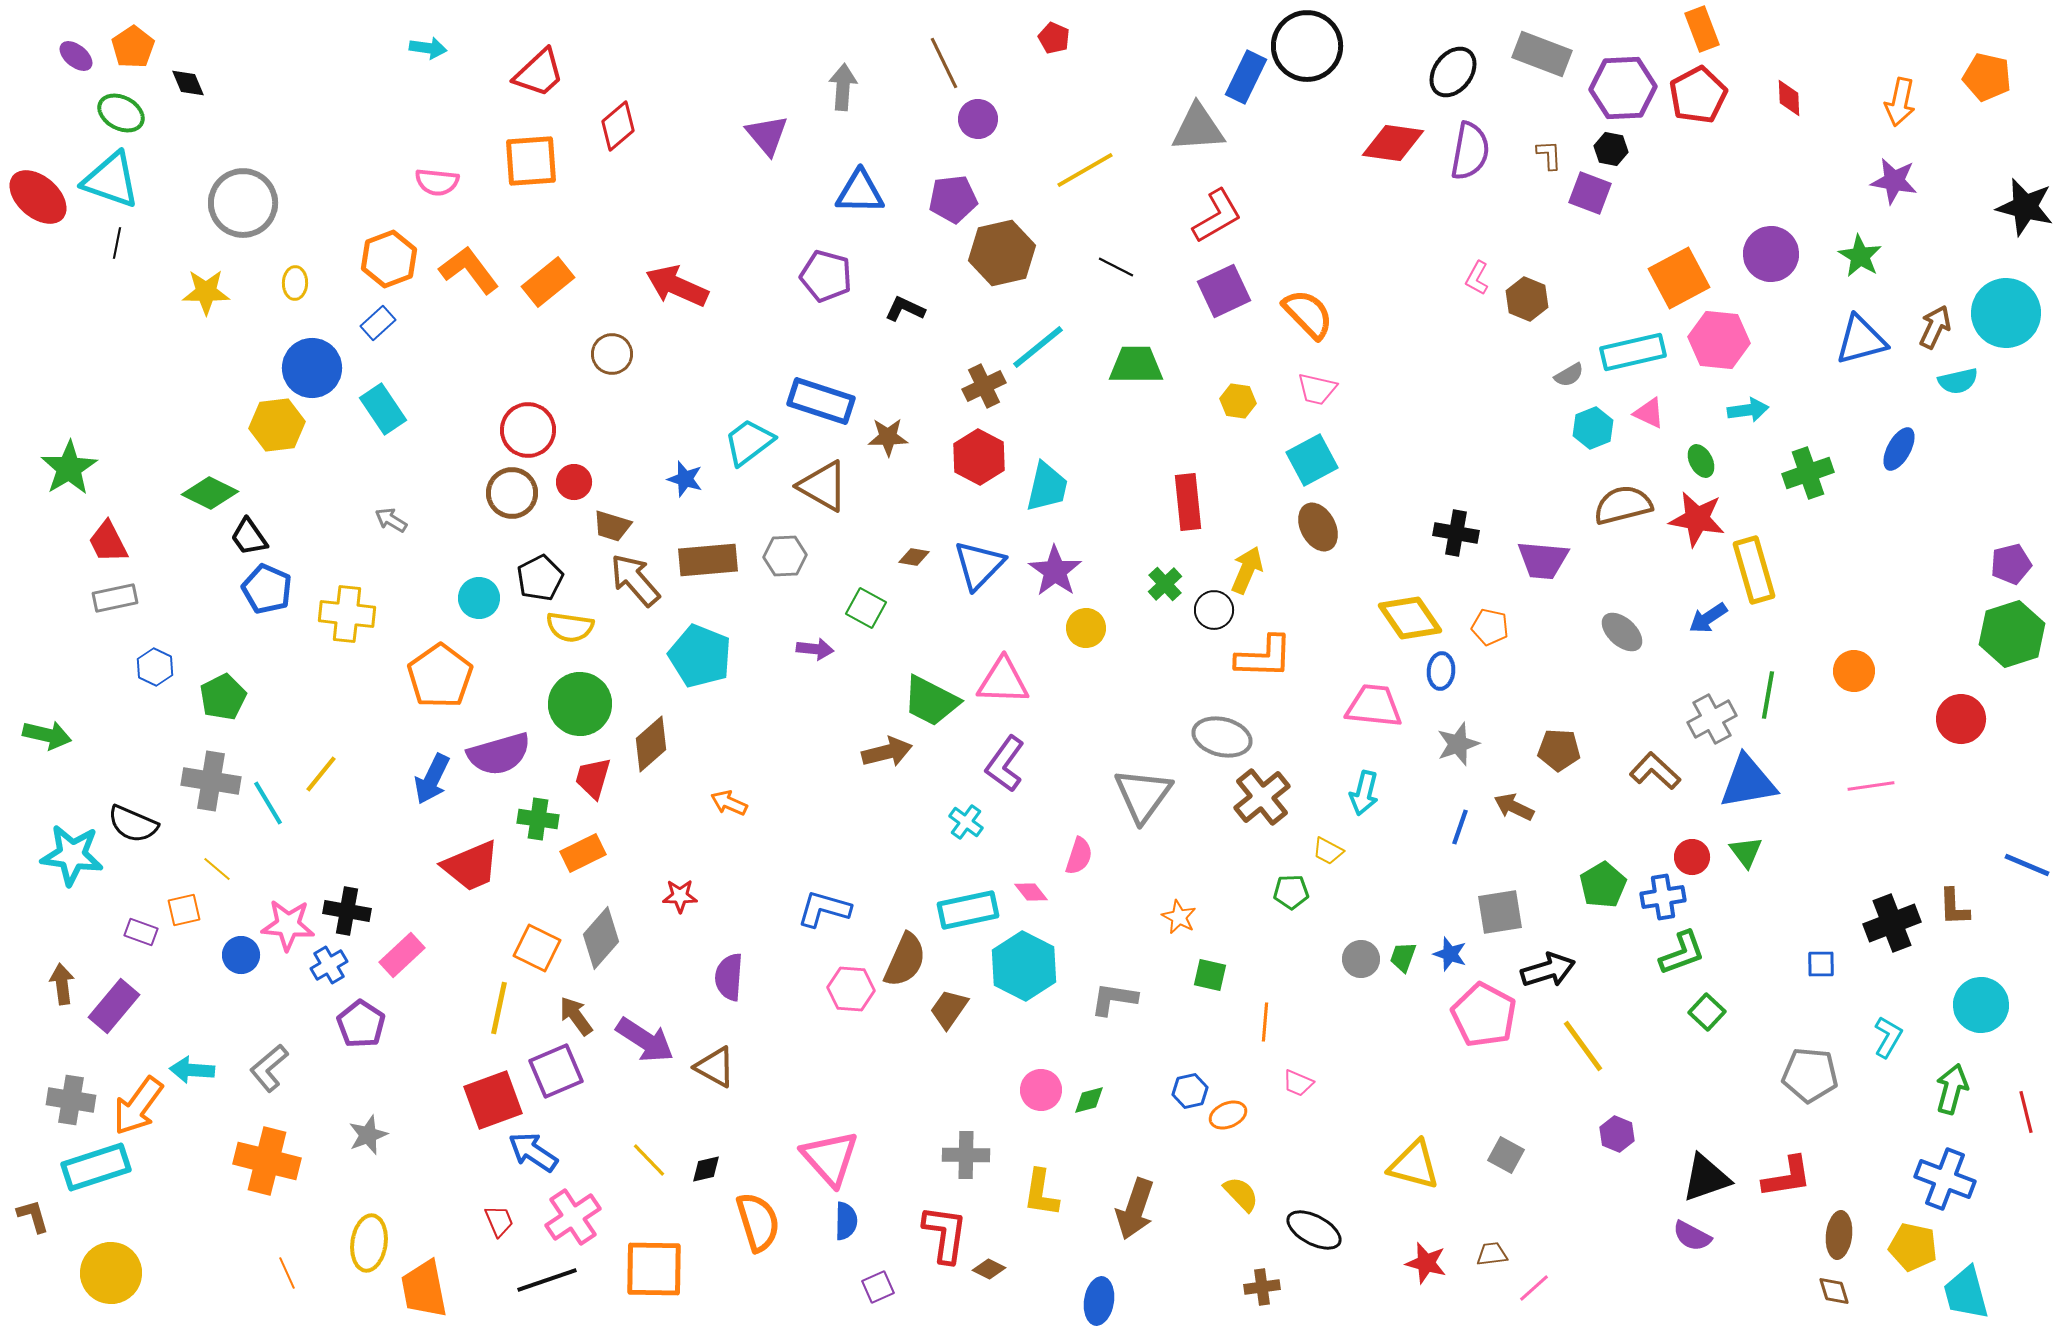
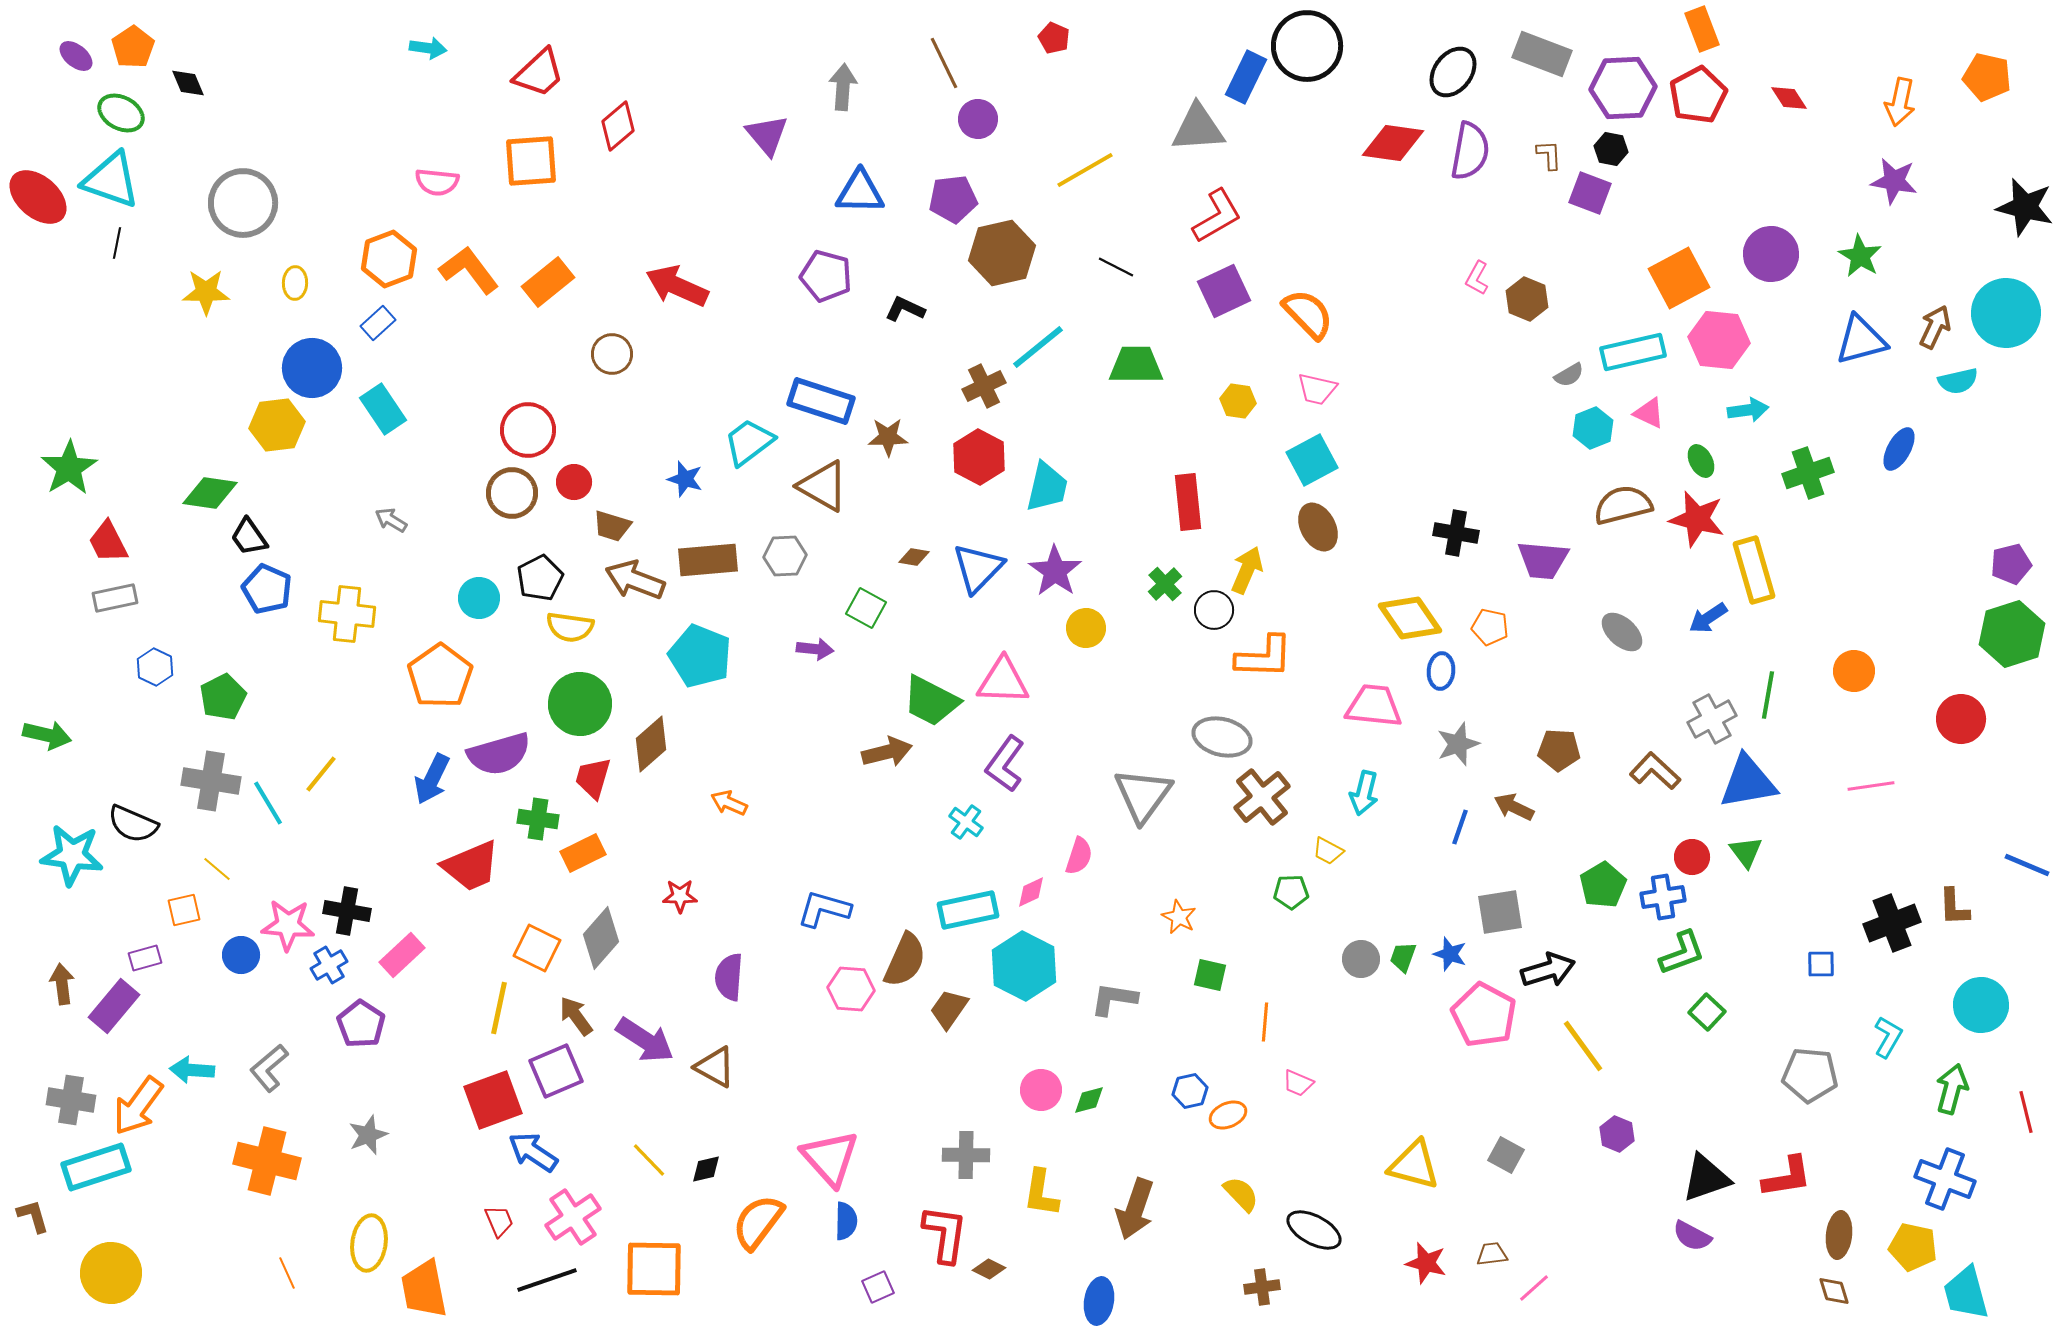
red diamond at (1789, 98): rotated 30 degrees counterclockwise
green diamond at (210, 493): rotated 18 degrees counterclockwise
red star at (1697, 519): rotated 4 degrees clockwise
blue triangle at (979, 565): moved 1 px left, 3 px down
brown arrow at (635, 580): rotated 28 degrees counterclockwise
pink diamond at (1031, 892): rotated 76 degrees counterclockwise
purple rectangle at (141, 932): moved 4 px right, 26 px down; rotated 36 degrees counterclockwise
orange semicircle at (758, 1222): rotated 126 degrees counterclockwise
